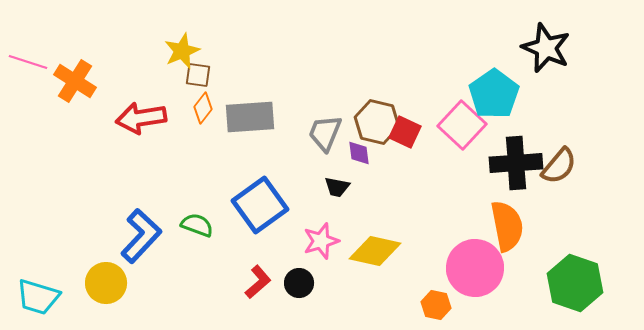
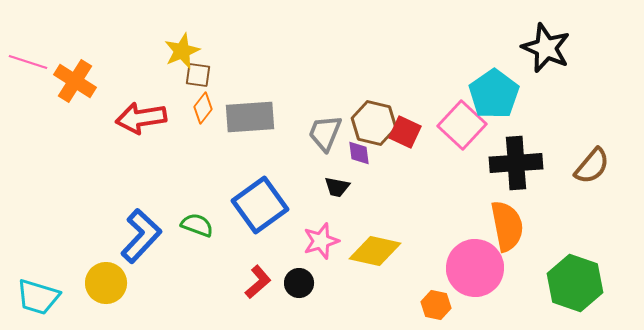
brown hexagon: moved 3 px left, 1 px down
brown semicircle: moved 33 px right
